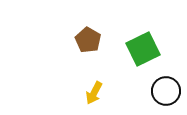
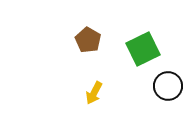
black circle: moved 2 px right, 5 px up
